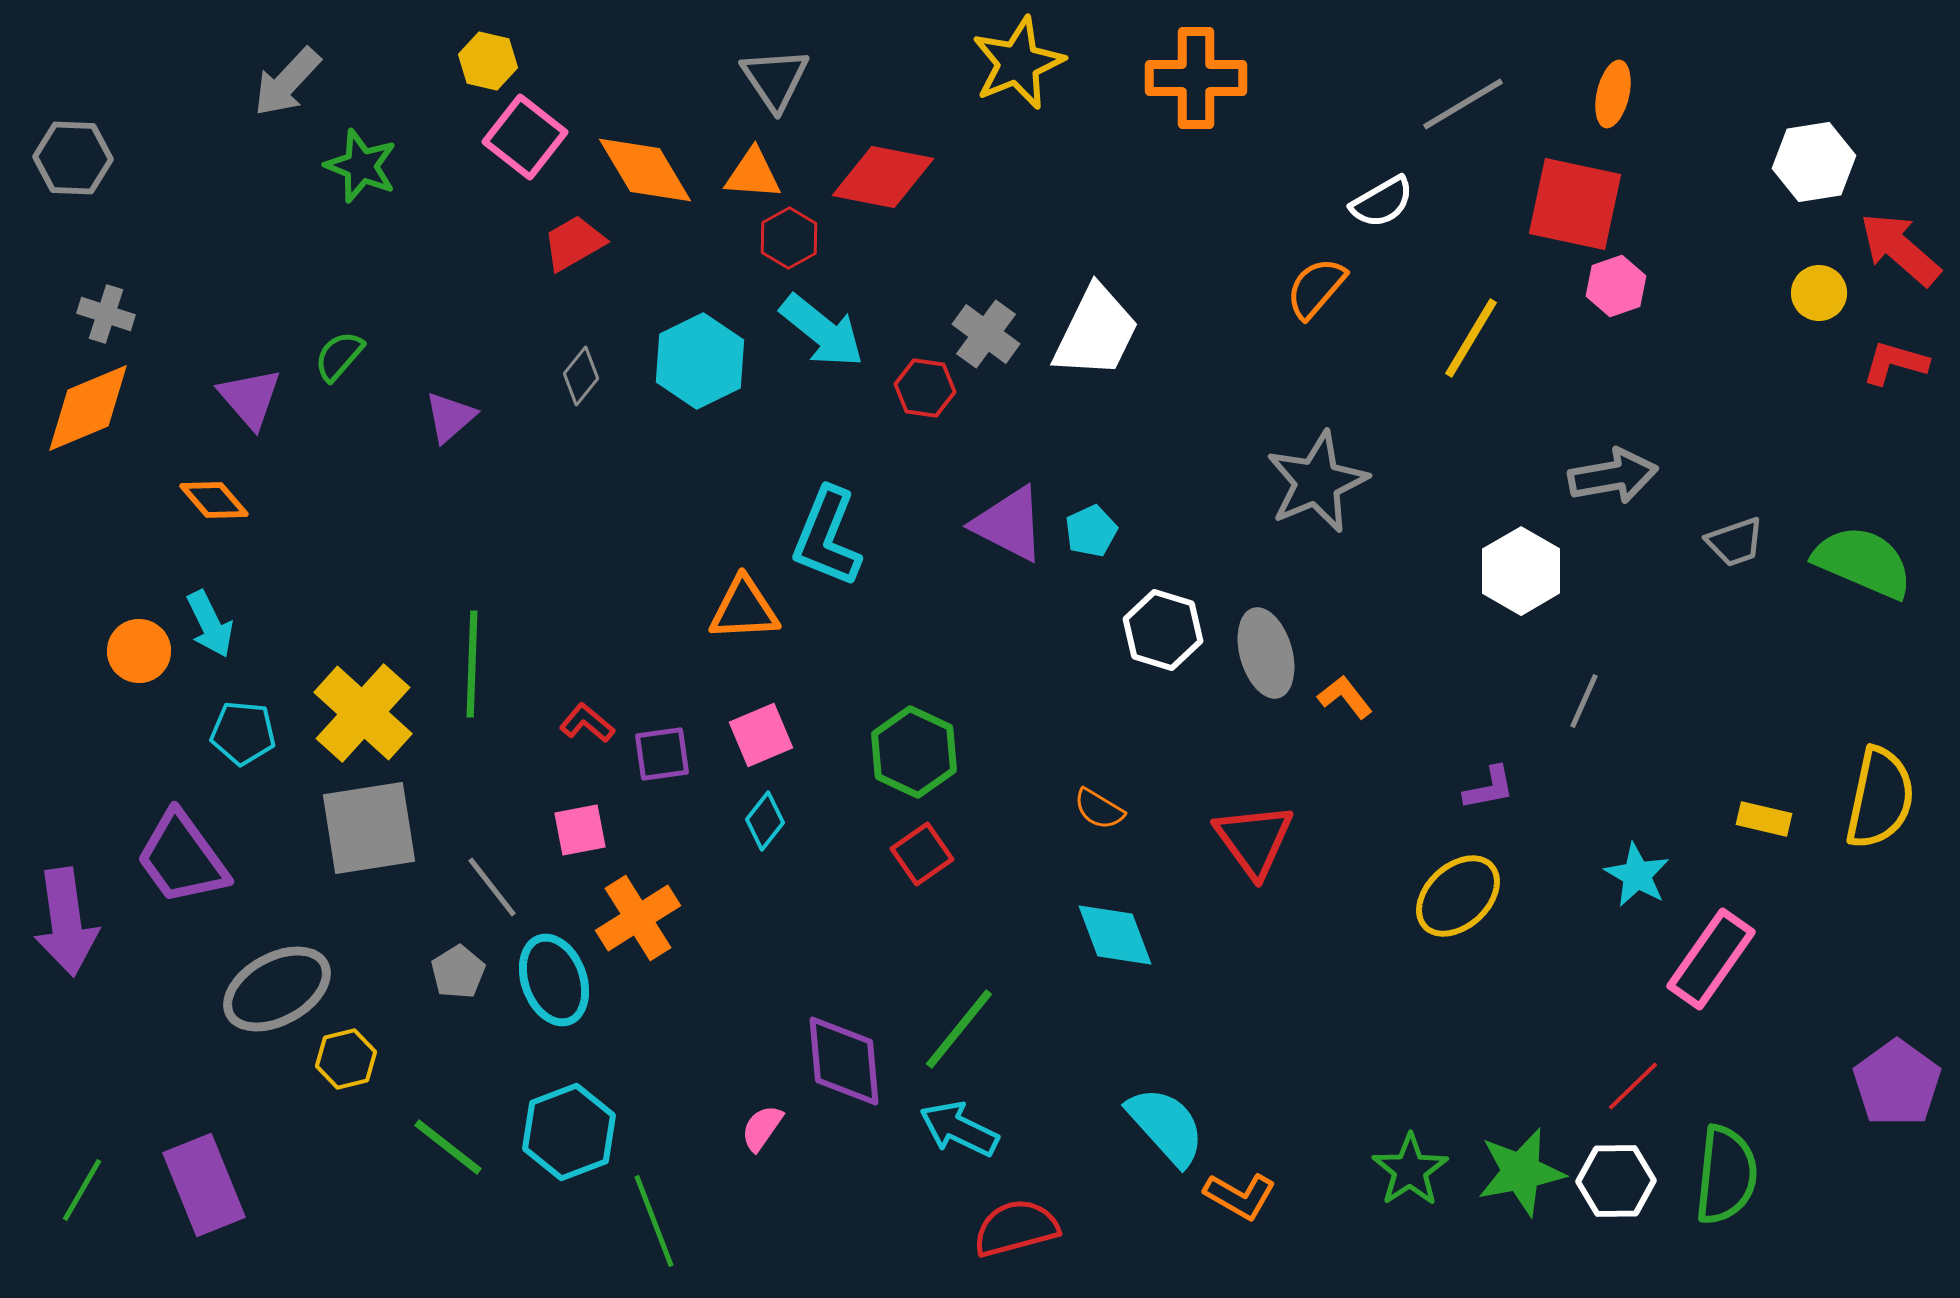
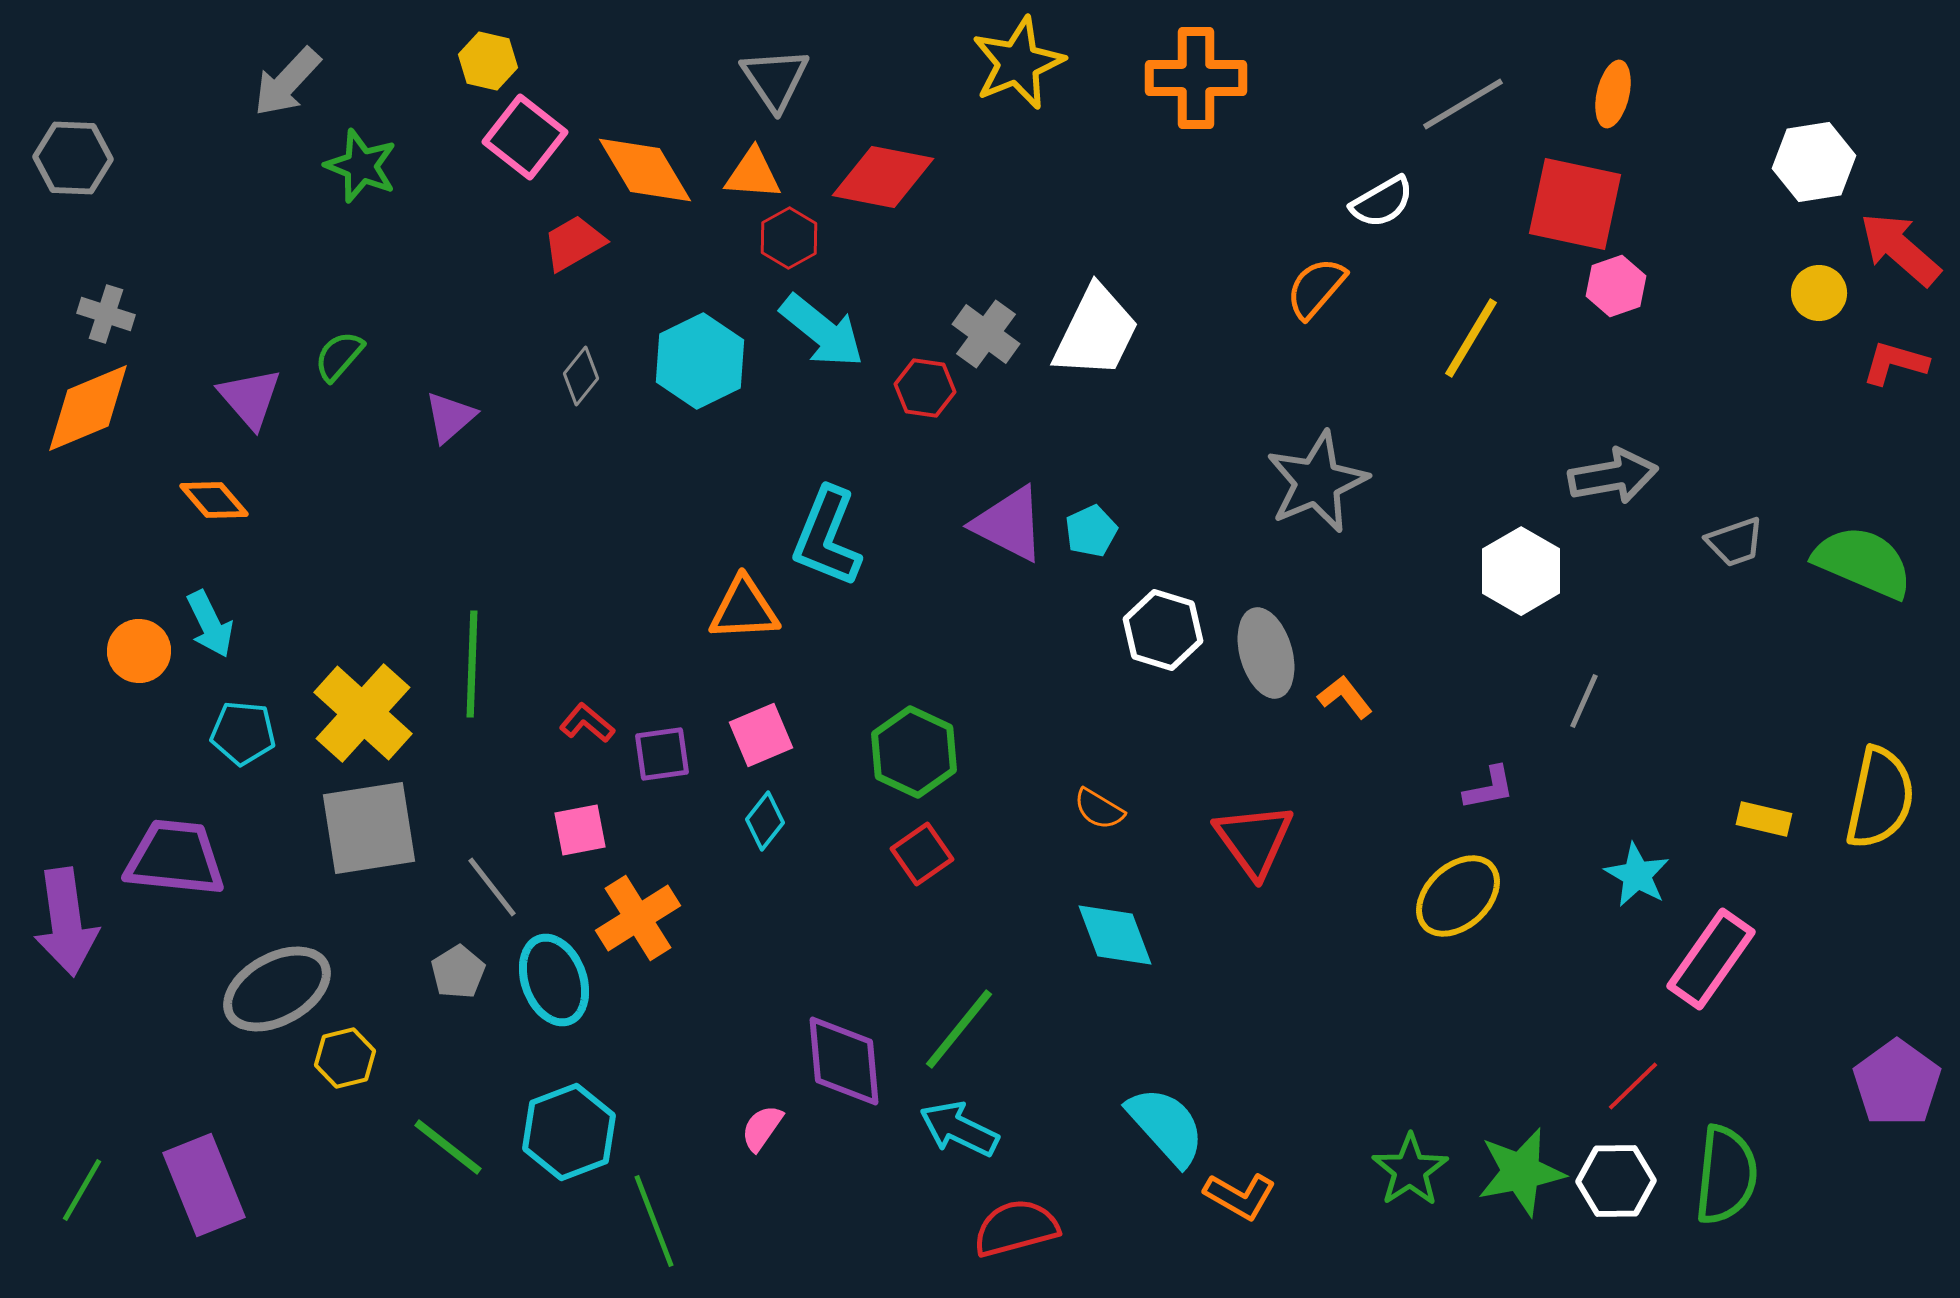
purple trapezoid at (182, 858): moved 7 px left; rotated 132 degrees clockwise
yellow hexagon at (346, 1059): moved 1 px left, 1 px up
